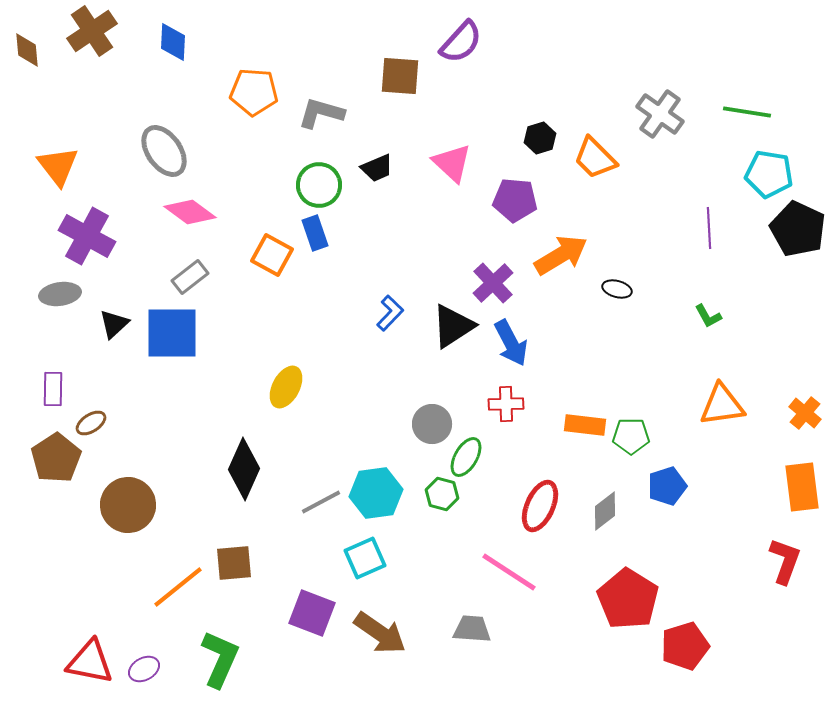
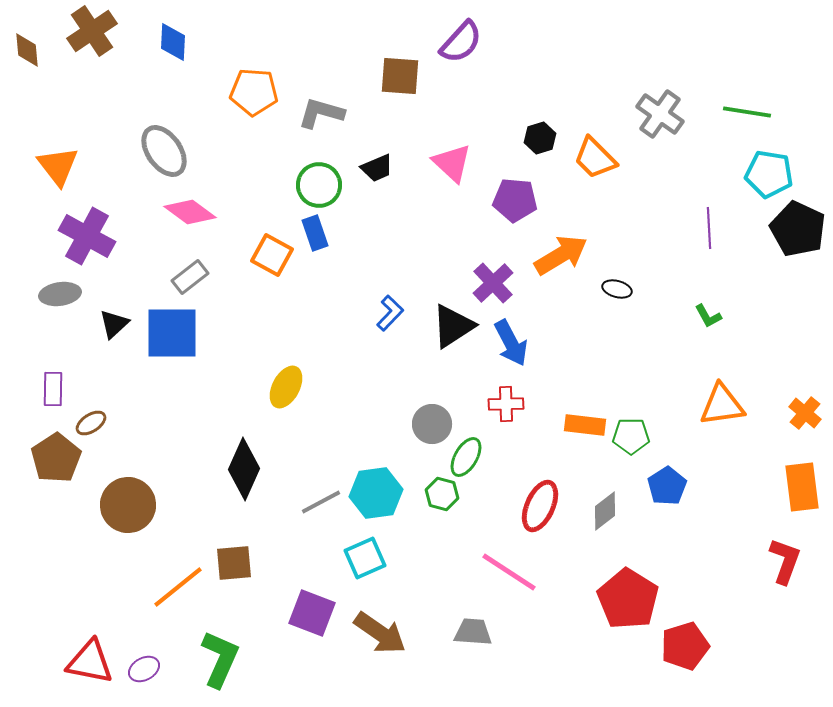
blue pentagon at (667, 486): rotated 15 degrees counterclockwise
gray trapezoid at (472, 629): moved 1 px right, 3 px down
